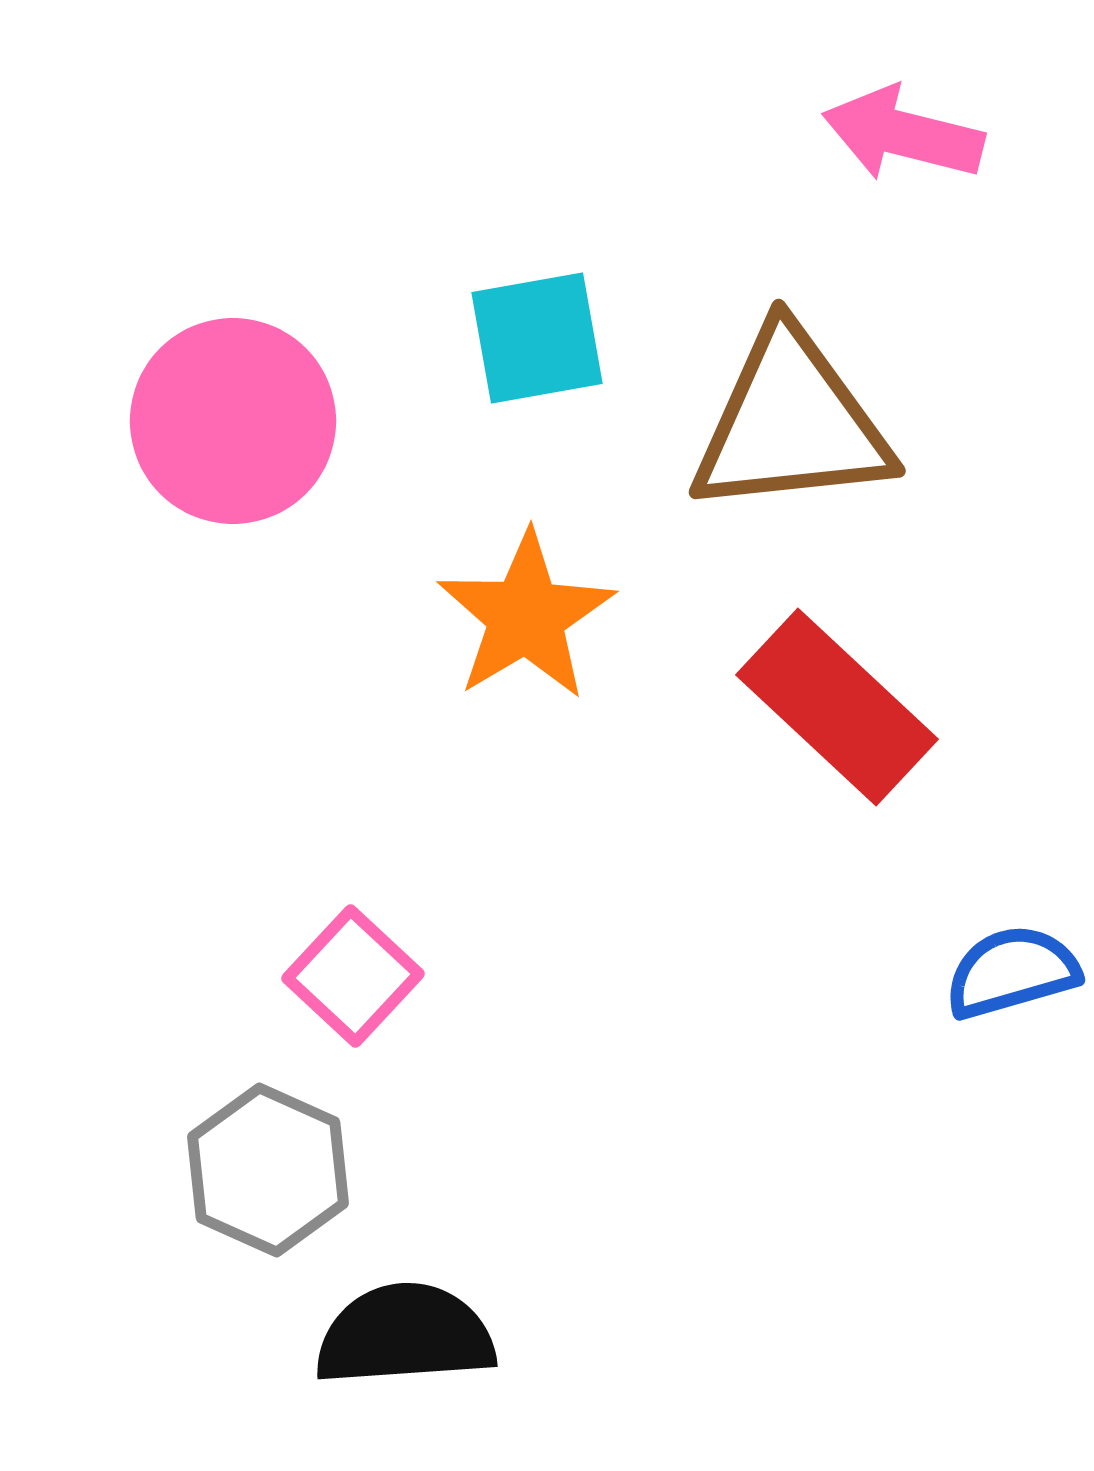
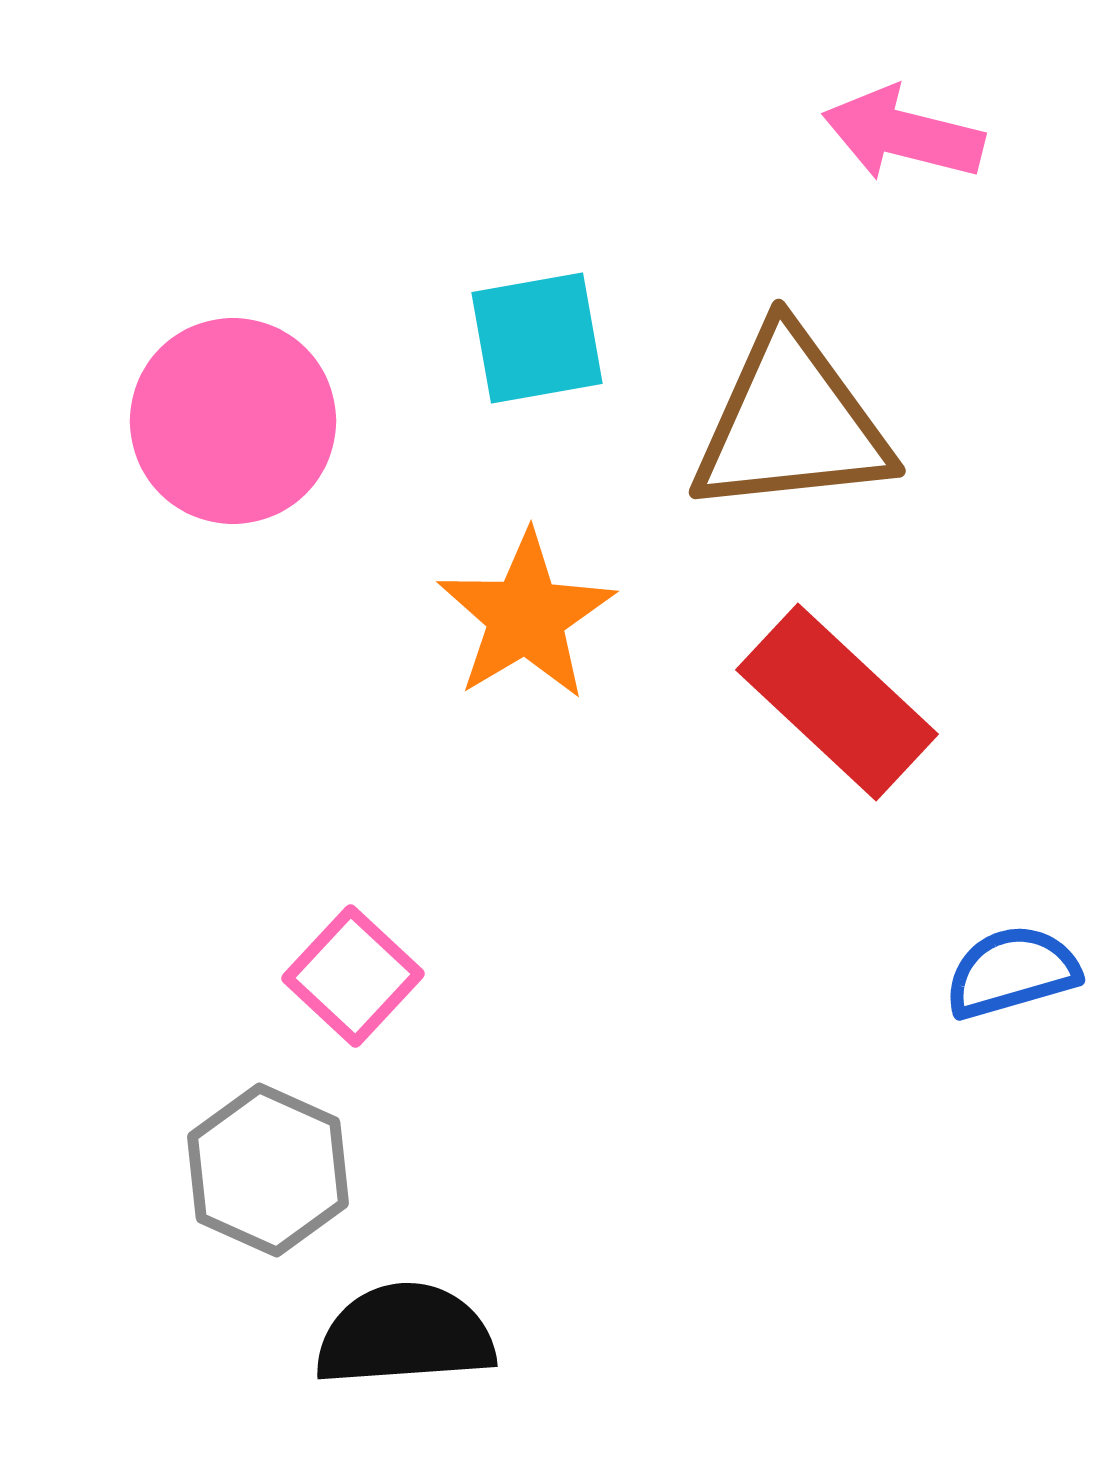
red rectangle: moved 5 px up
